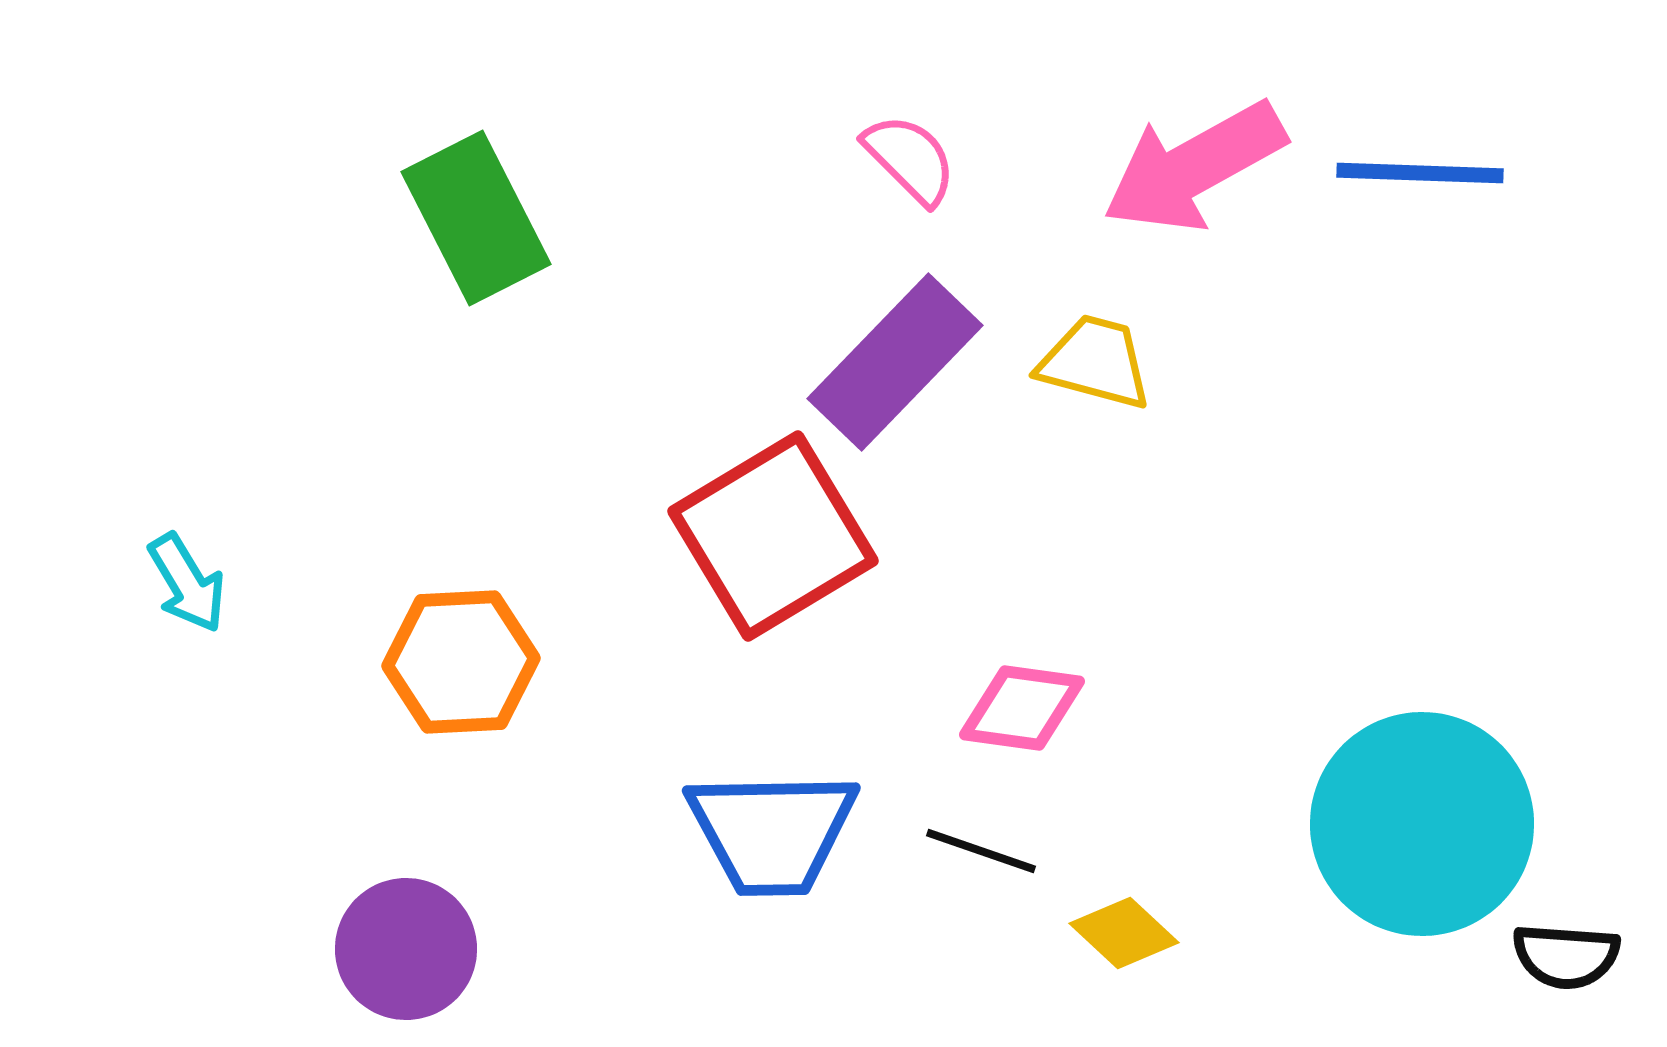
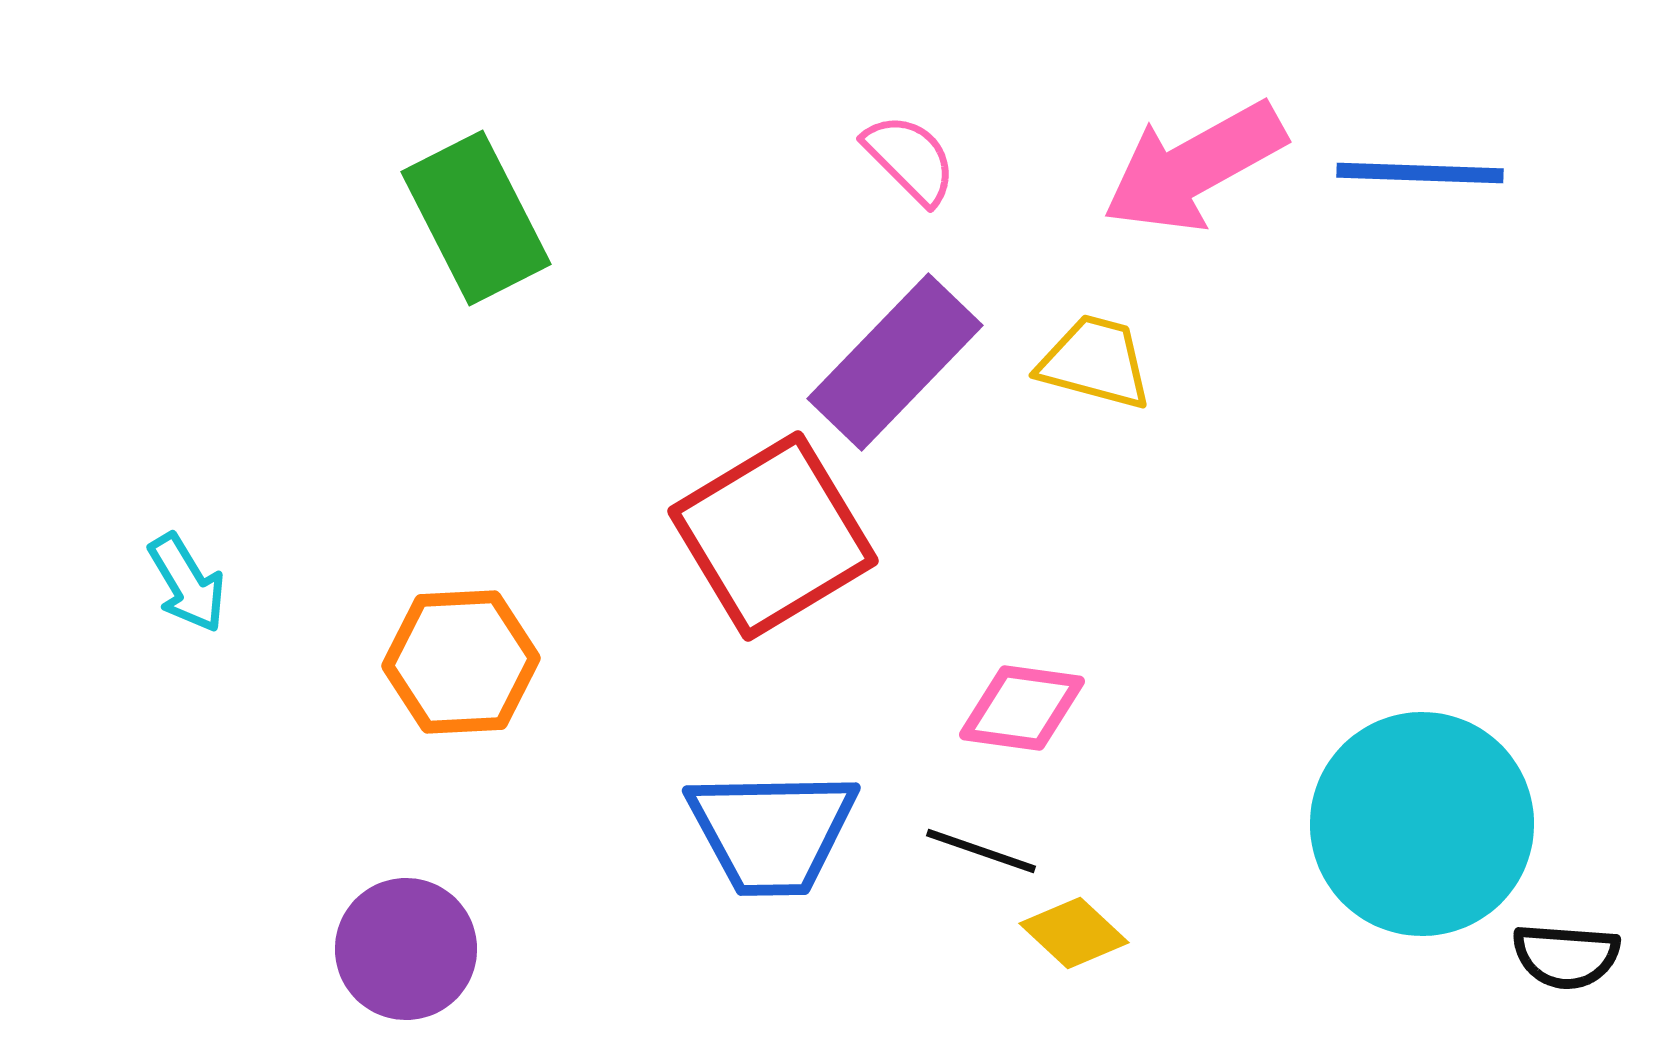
yellow diamond: moved 50 px left
